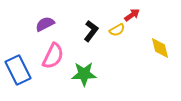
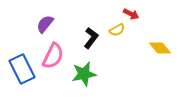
red arrow: moved 1 px left, 1 px up; rotated 63 degrees clockwise
purple semicircle: rotated 24 degrees counterclockwise
black L-shape: moved 7 px down
yellow diamond: rotated 25 degrees counterclockwise
blue rectangle: moved 4 px right, 1 px up
green star: rotated 10 degrees counterclockwise
